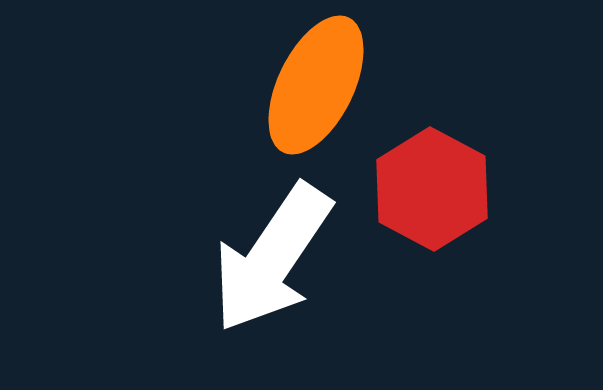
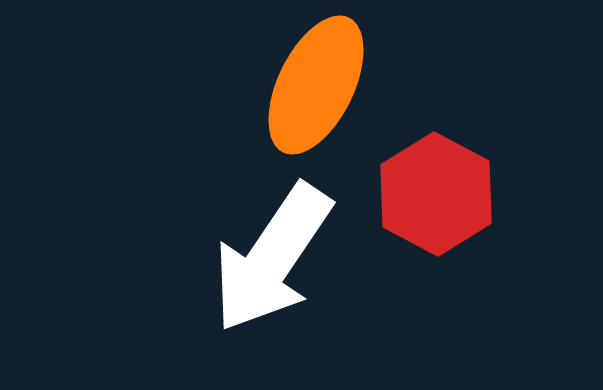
red hexagon: moved 4 px right, 5 px down
